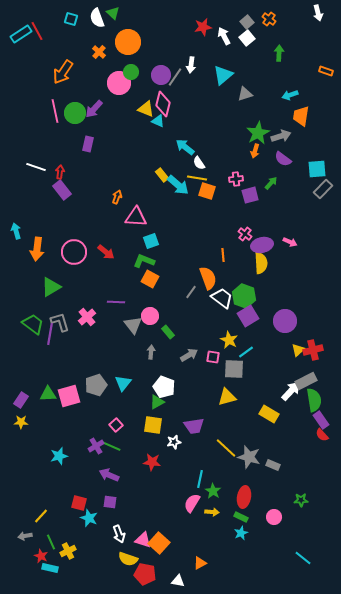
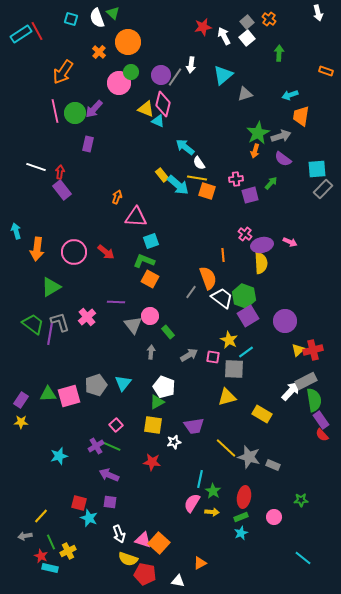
yellow rectangle at (269, 414): moved 7 px left
green rectangle at (241, 517): rotated 48 degrees counterclockwise
